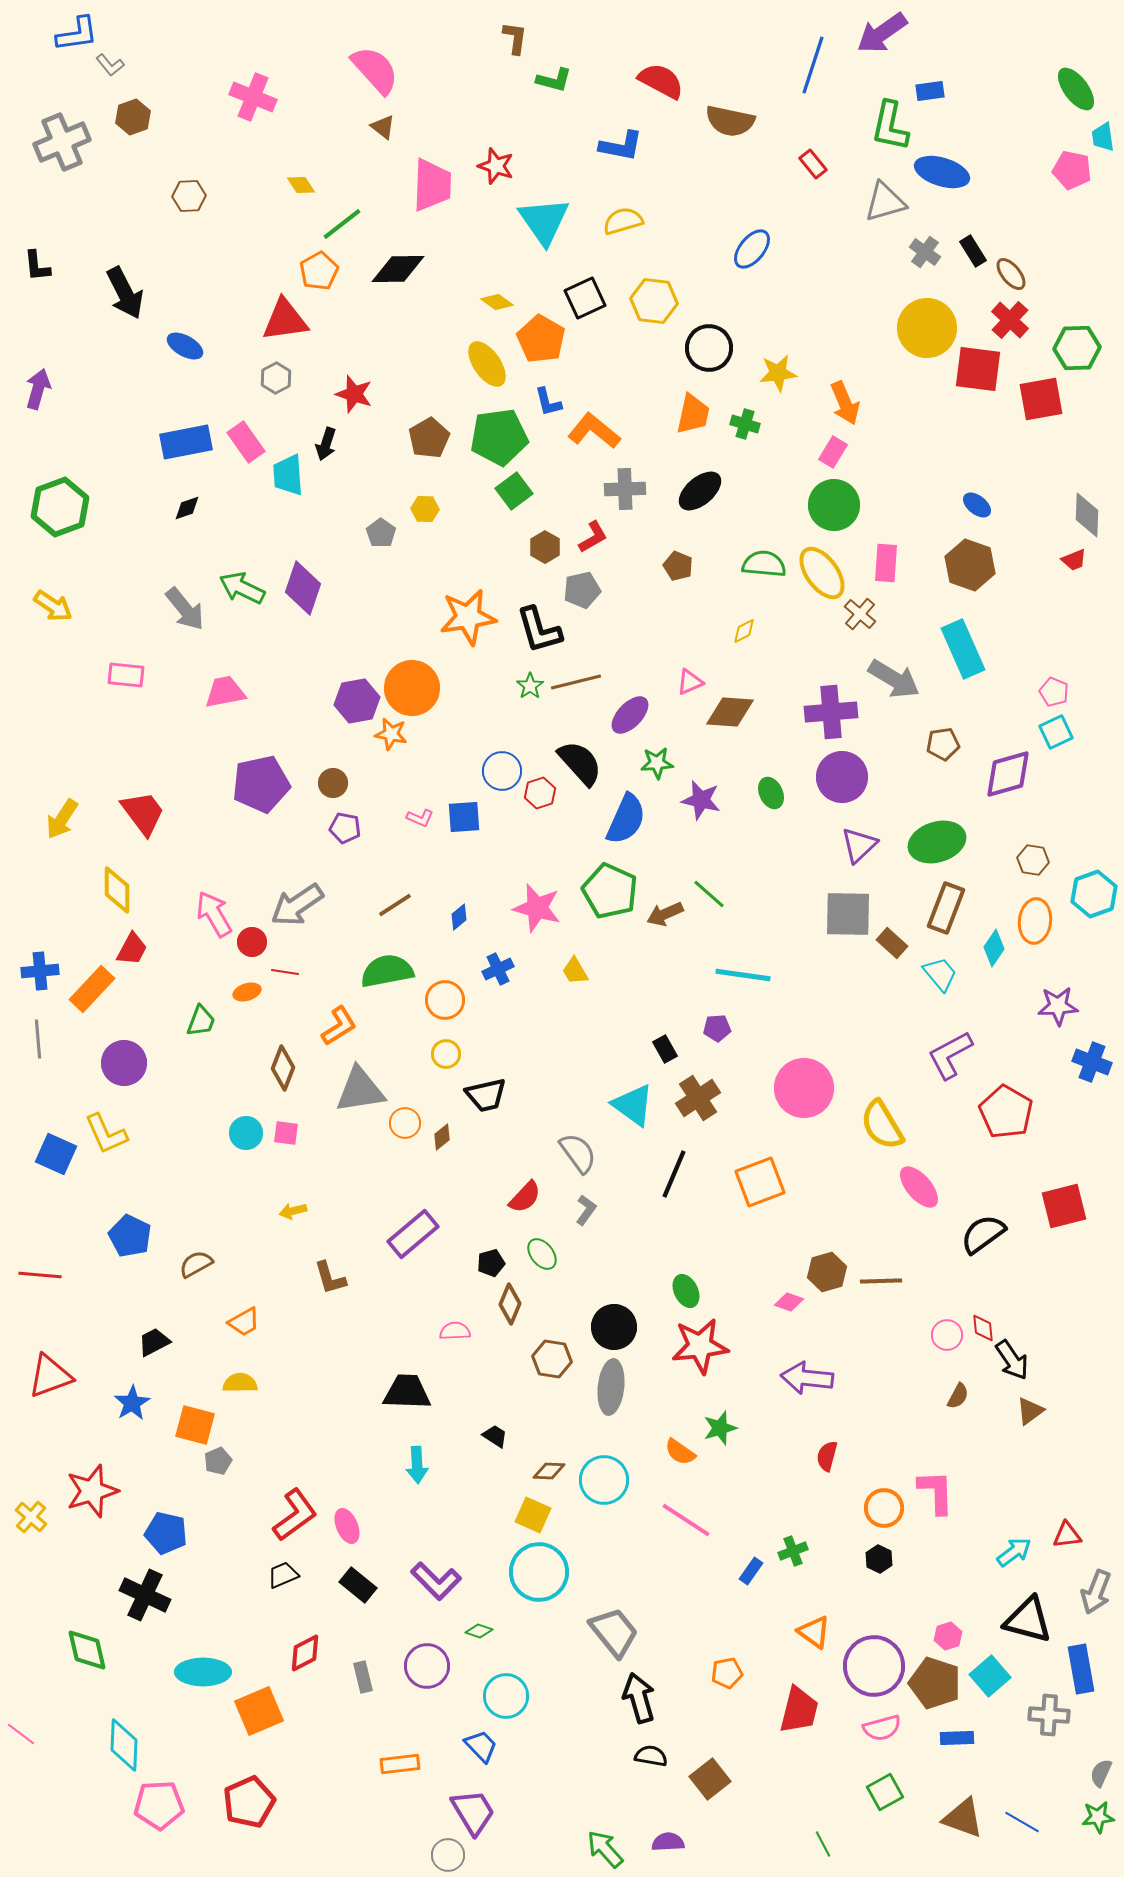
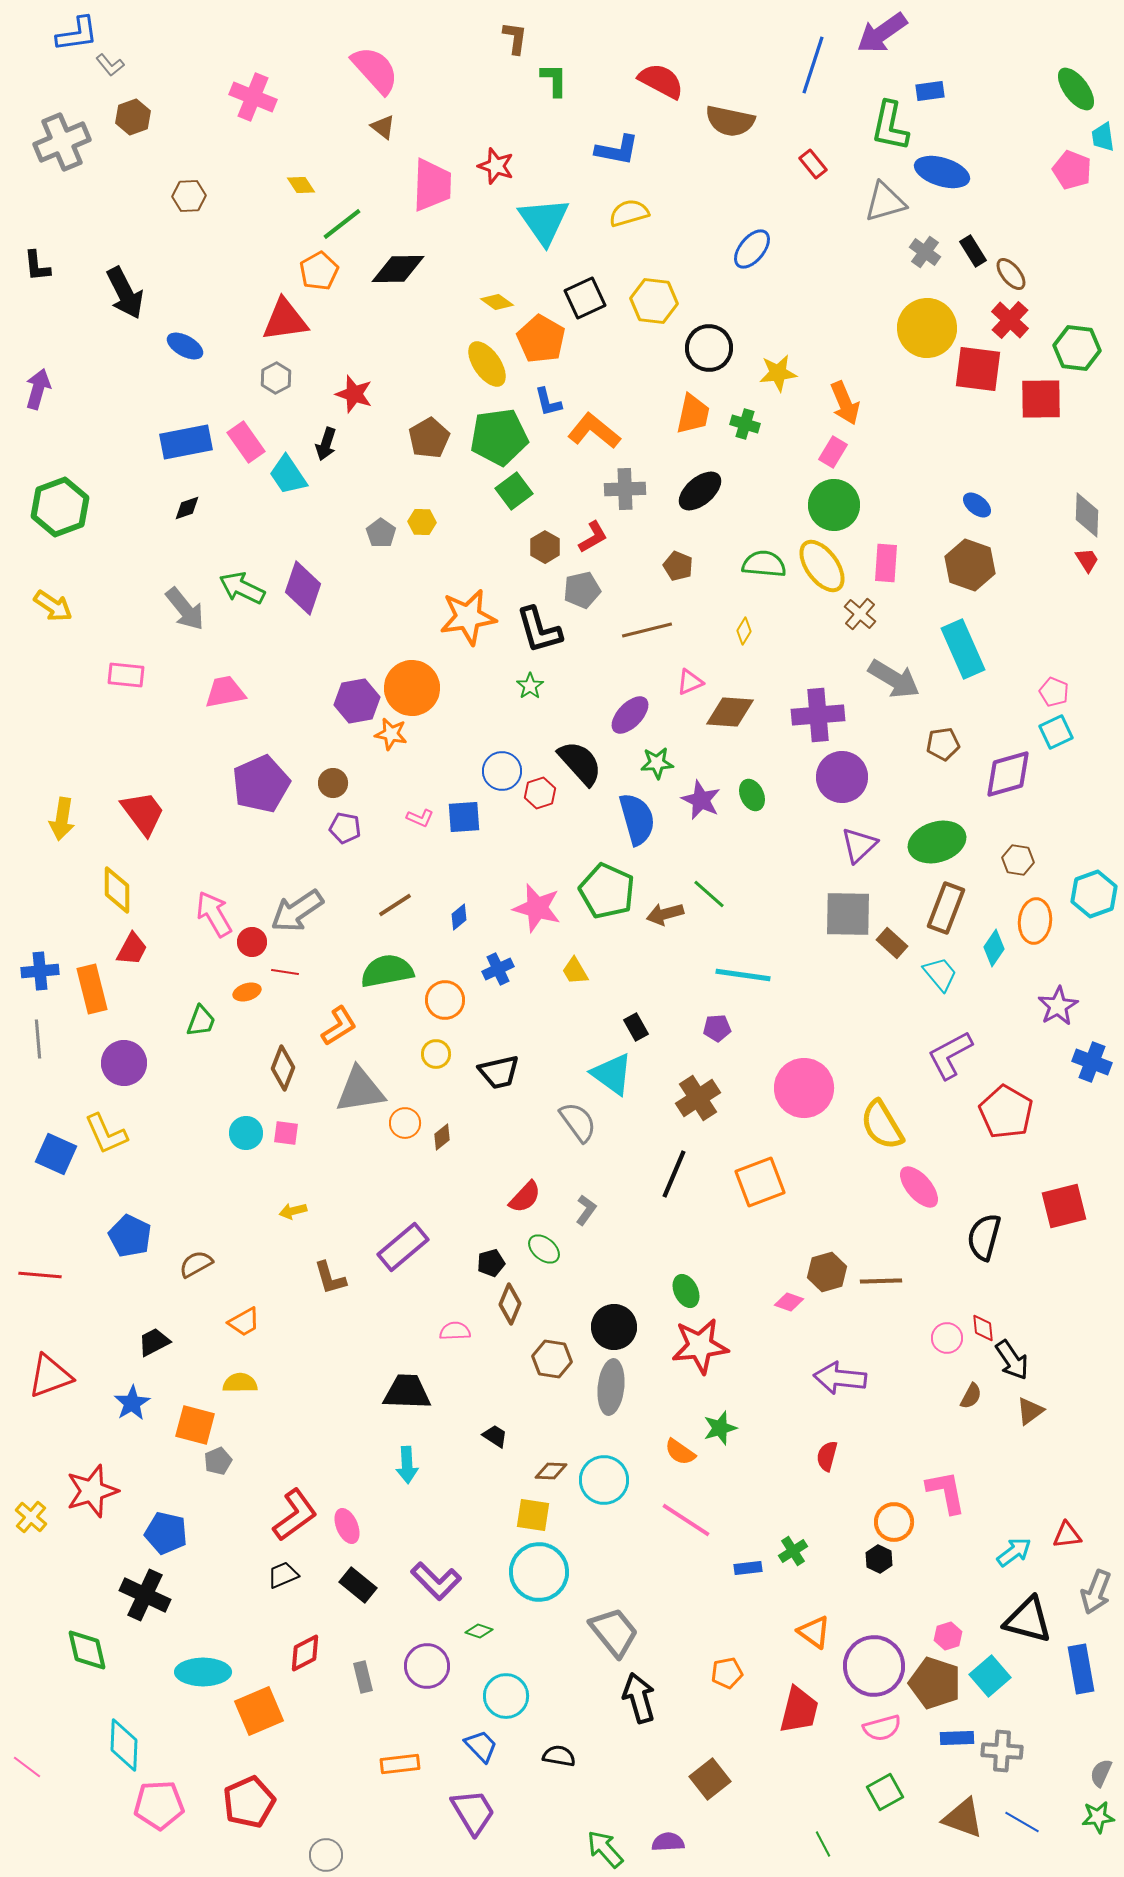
green L-shape at (554, 80): rotated 105 degrees counterclockwise
blue L-shape at (621, 146): moved 4 px left, 4 px down
pink pentagon at (1072, 170): rotated 9 degrees clockwise
yellow semicircle at (623, 221): moved 6 px right, 8 px up
green hexagon at (1077, 348): rotated 9 degrees clockwise
red square at (1041, 399): rotated 9 degrees clockwise
cyan trapezoid at (288, 475): rotated 30 degrees counterclockwise
yellow hexagon at (425, 509): moved 3 px left, 13 px down
red trapezoid at (1074, 560): moved 13 px right; rotated 100 degrees counterclockwise
yellow ellipse at (822, 573): moved 7 px up
yellow diamond at (744, 631): rotated 32 degrees counterclockwise
brown line at (576, 682): moved 71 px right, 52 px up
purple cross at (831, 712): moved 13 px left, 3 px down
purple pentagon at (261, 784): rotated 12 degrees counterclockwise
green ellipse at (771, 793): moved 19 px left, 2 px down
purple star at (701, 800): rotated 12 degrees clockwise
yellow arrow at (62, 819): rotated 24 degrees counterclockwise
blue semicircle at (626, 819): moved 11 px right; rotated 40 degrees counterclockwise
brown hexagon at (1033, 860): moved 15 px left
green pentagon at (610, 891): moved 3 px left
gray arrow at (297, 905): moved 6 px down
brown arrow at (665, 914): rotated 9 degrees clockwise
orange rectangle at (92, 989): rotated 57 degrees counterclockwise
purple star at (1058, 1006): rotated 27 degrees counterclockwise
black rectangle at (665, 1049): moved 29 px left, 22 px up
yellow circle at (446, 1054): moved 10 px left
black trapezoid at (486, 1095): moved 13 px right, 23 px up
cyan triangle at (633, 1105): moved 21 px left, 31 px up
gray semicircle at (578, 1153): moved 31 px up
purple rectangle at (413, 1234): moved 10 px left, 13 px down
black semicircle at (983, 1234): moved 1 px right, 3 px down; rotated 39 degrees counterclockwise
green ellipse at (542, 1254): moved 2 px right, 5 px up; rotated 12 degrees counterclockwise
pink circle at (947, 1335): moved 3 px down
purple arrow at (807, 1378): moved 33 px right
brown semicircle at (958, 1396): moved 13 px right
cyan arrow at (417, 1465): moved 10 px left
brown diamond at (549, 1471): moved 2 px right
pink L-shape at (936, 1492): moved 10 px right; rotated 9 degrees counterclockwise
orange circle at (884, 1508): moved 10 px right, 14 px down
yellow square at (533, 1515): rotated 15 degrees counterclockwise
green cross at (793, 1551): rotated 12 degrees counterclockwise
blue rectangle at (751, 1571): moved 3 px left, 3 px up; rotated 48 degrees clockwise
gray cross at (1049, 1715): moved 47 px left, 36 px down
pink line at (21, 1734): moved 6 px right, 33 px down
black semicircle at (651, 1756): moved 92 px left
gray circle at (448, 1855): moved 122 px left
